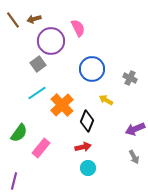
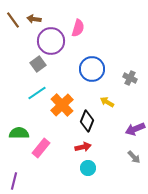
brown arrow: rotated 24 degrees clockwise
pink semicircle: rotated 42 degrees clockwise
yellow arrow: moved 1 px right, 2 px down
green semicircle: rotated 126 degrees counterclockwise
gray arrow: rotated 16 degrees counterclockwise
